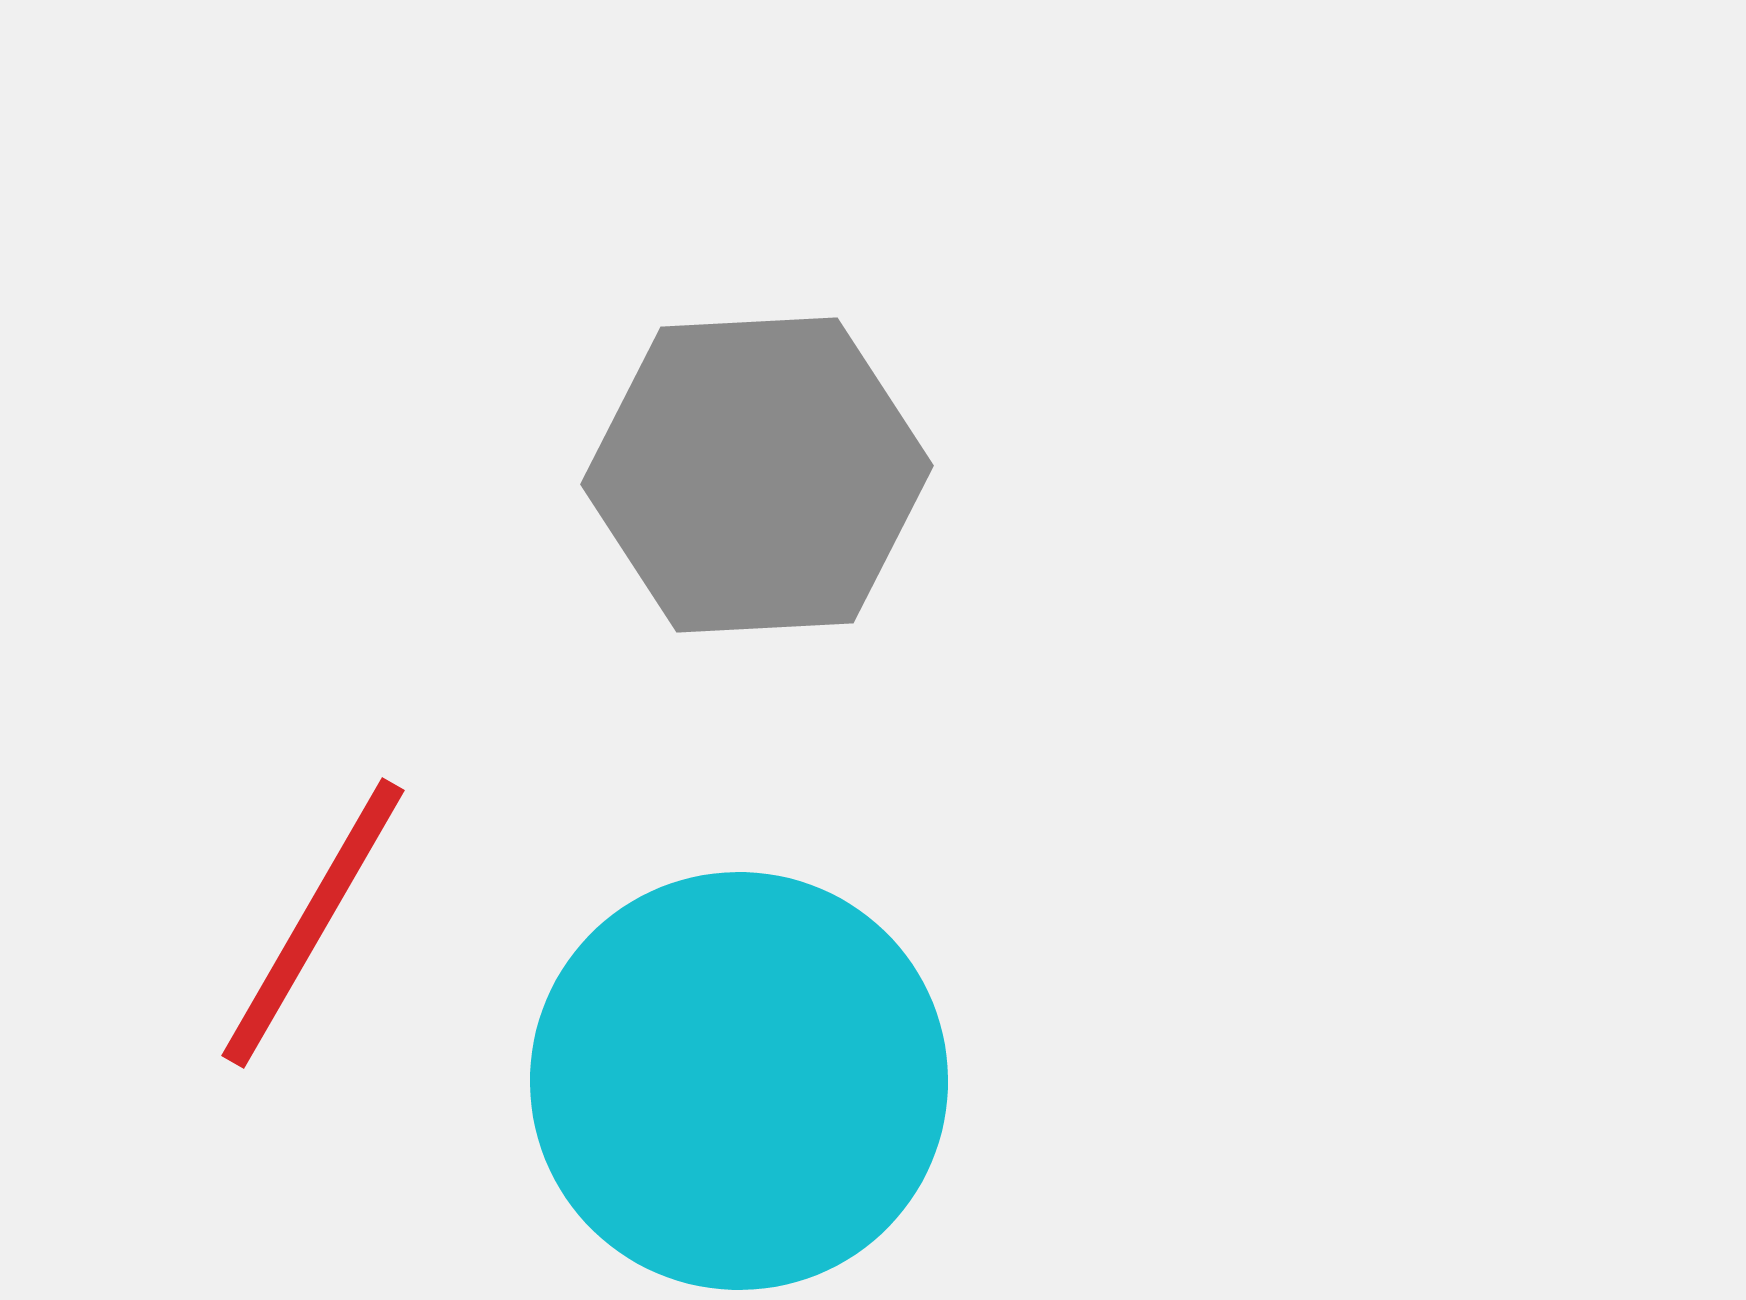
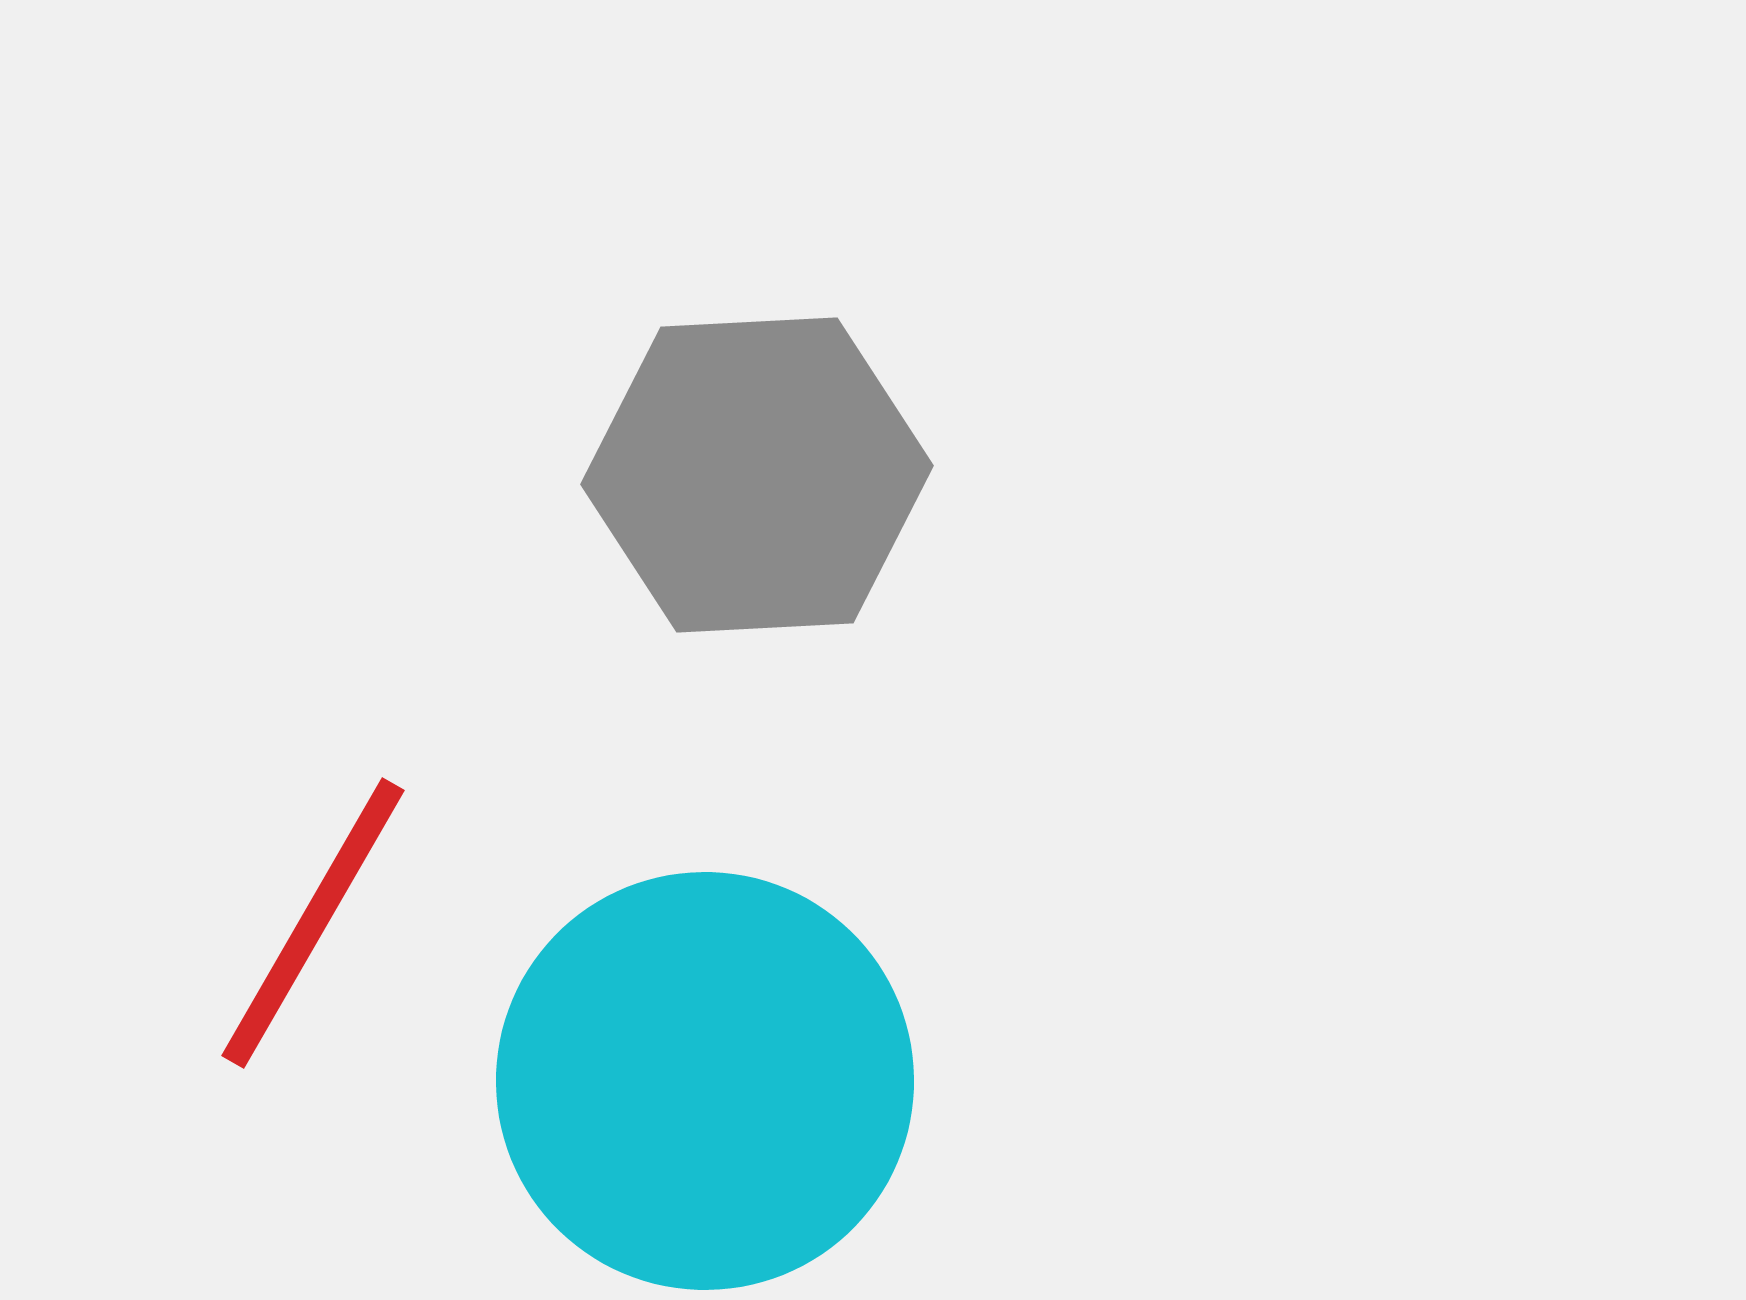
cyan circle: moved 34 px left
